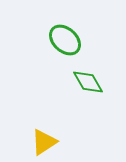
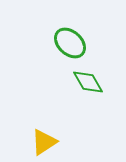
green ellipse: moved 5 px right, 3 px down
